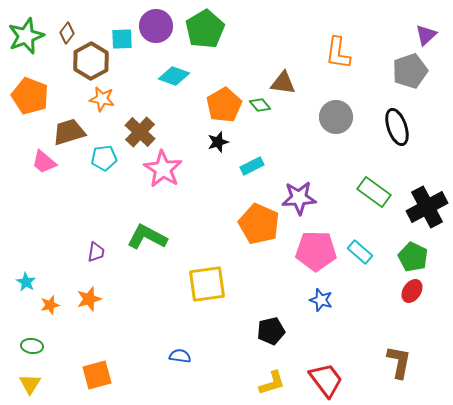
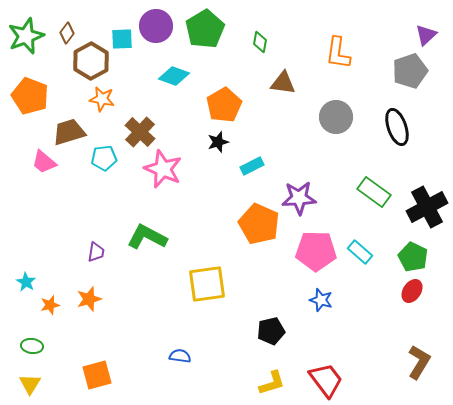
green diamond at (260, 105): moved 63 px up; rotated 50 degrees clockwise
pink star at (163, 169): rotated 9 degrees counterclockwise
brown L-shape at (399, 362): moved 20 px right; rotated 20 degrees clockwise
